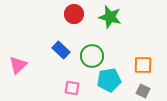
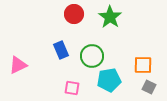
green star: rotated 20 degrees clockwise
blue rectangle: rotated 24 degrees clockwise
pink triangle: rotated 18 degrees clockwise
gray square: moved 6 px right, 4 px up
